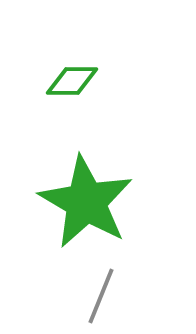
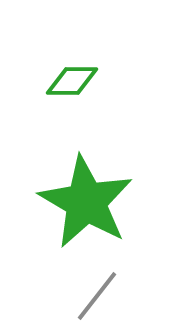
gray line: moved 4 px left; rotated 16 degrees clockwise
